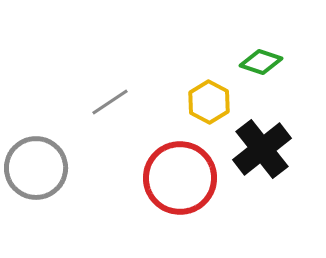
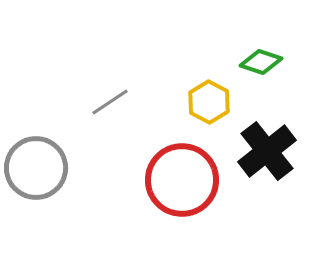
black cross: moved 5 px right, 2 px down
red circle: moved 2 px right, 2 px down
